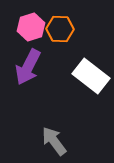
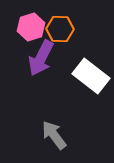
purple arrow: moved 13 px right, 9 px up
gray arrow: moved 6 px up
